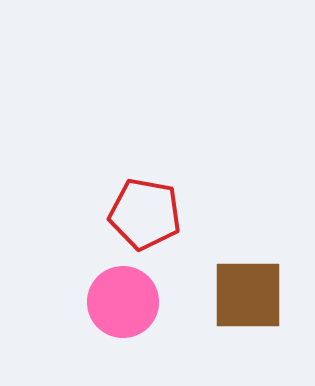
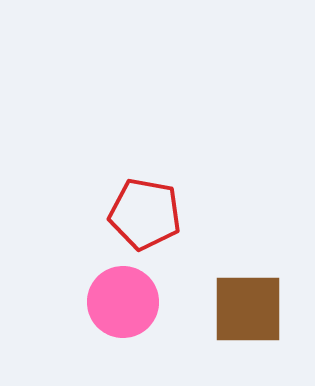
brown square: moved 14 px down
